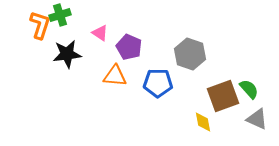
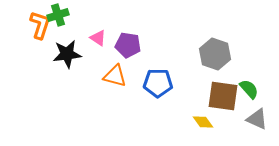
green cross: moved 2 px left
pink triangle: moved 2 px left, 5 px down
purple pentagon: moved 1 px left, 2 px up; rotated 15 degrees counterclockwise
gray hexagon: moved 25 px right
orange triangle: rotated 10 degrees clockwise
brown square: rotated 28 degrees clockwise
yellow diamond: rotated 25 degrees counterclockwise
